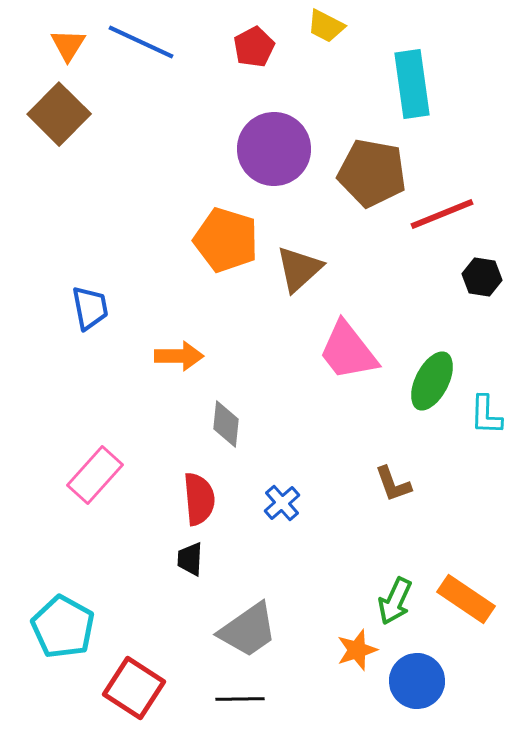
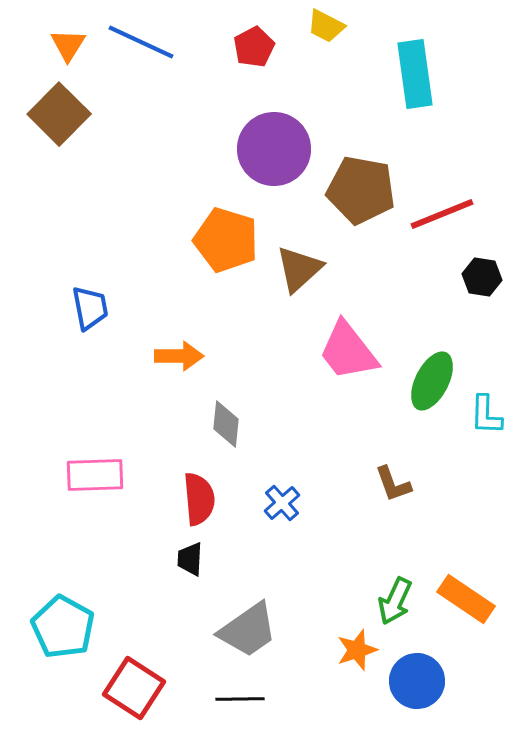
cyan rectangle: moved 3 px right, 10 px up
brown pentagon: moved 11 px left, 17 px down
pink rectangle: rotated 46 degrees clockwise
